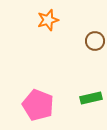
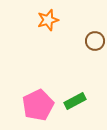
green rectangle: moved 16 px left, 3 px down; rotated 15 degrees counterclockwise
pink pentagon: rotated 24 degrees clockwise
